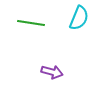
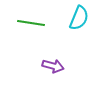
purple arrow: moved 1 px right, 6 px up
